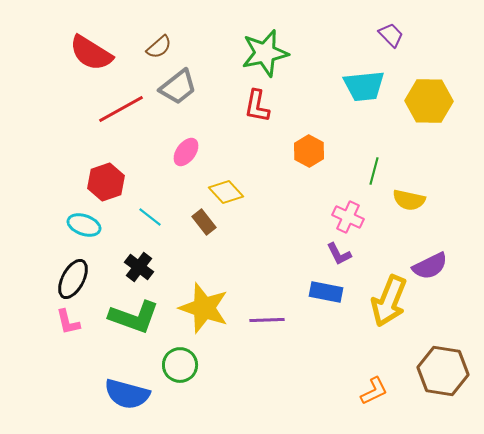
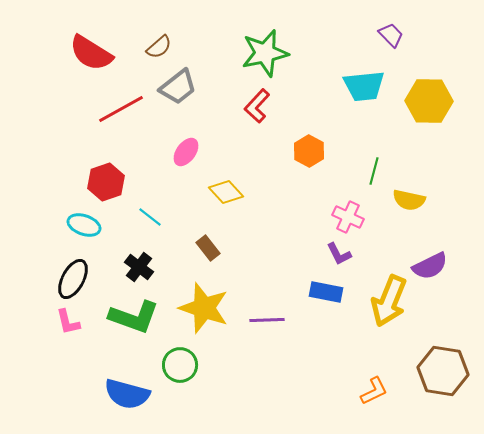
red L-shape: rotated 32 degrees clockwise
brown rectangle: moved 4 px right, 26 px down
